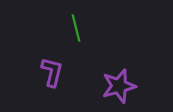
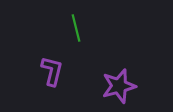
purple L-shape: moved 1 px up
